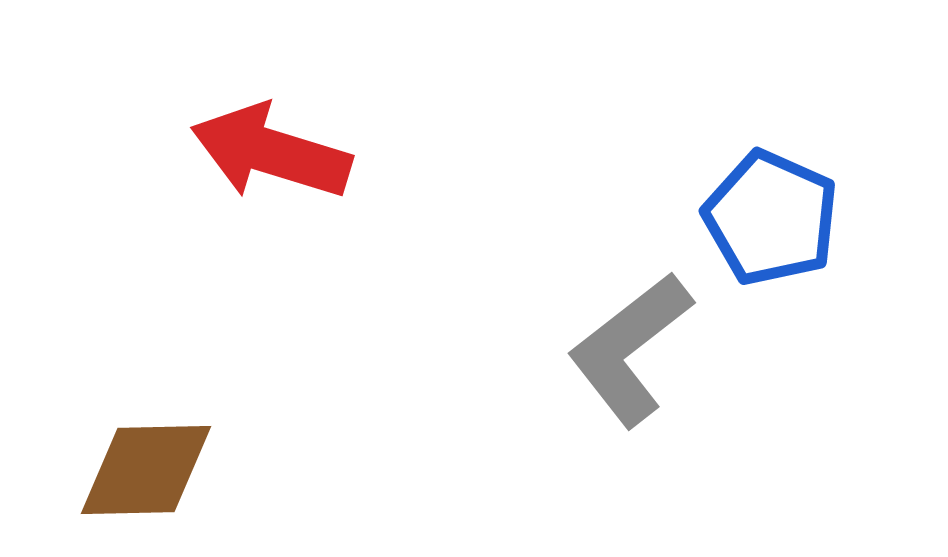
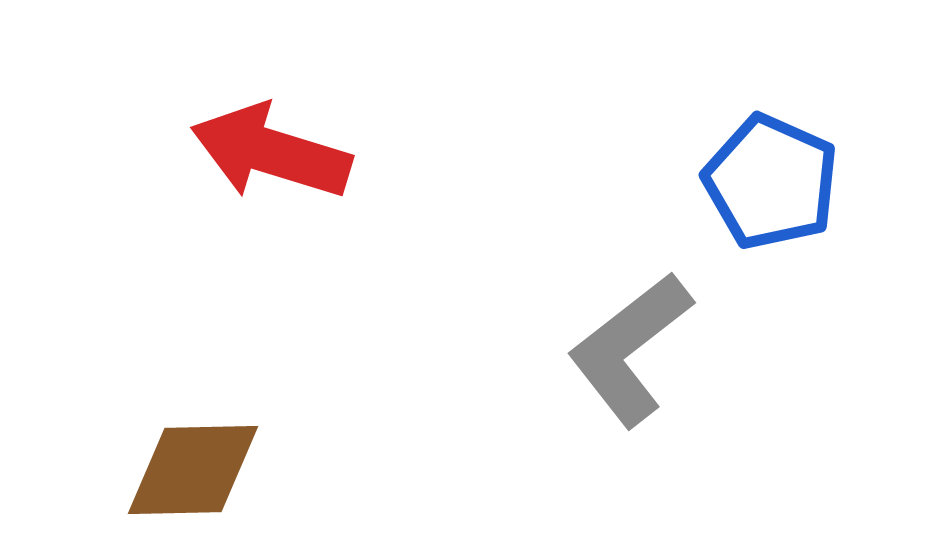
blue pentagon: moved 36 px up
brown diamond: moved 47 px right
